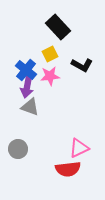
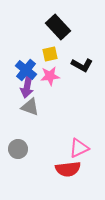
yellow square: rotated 14 degrees clockwise
